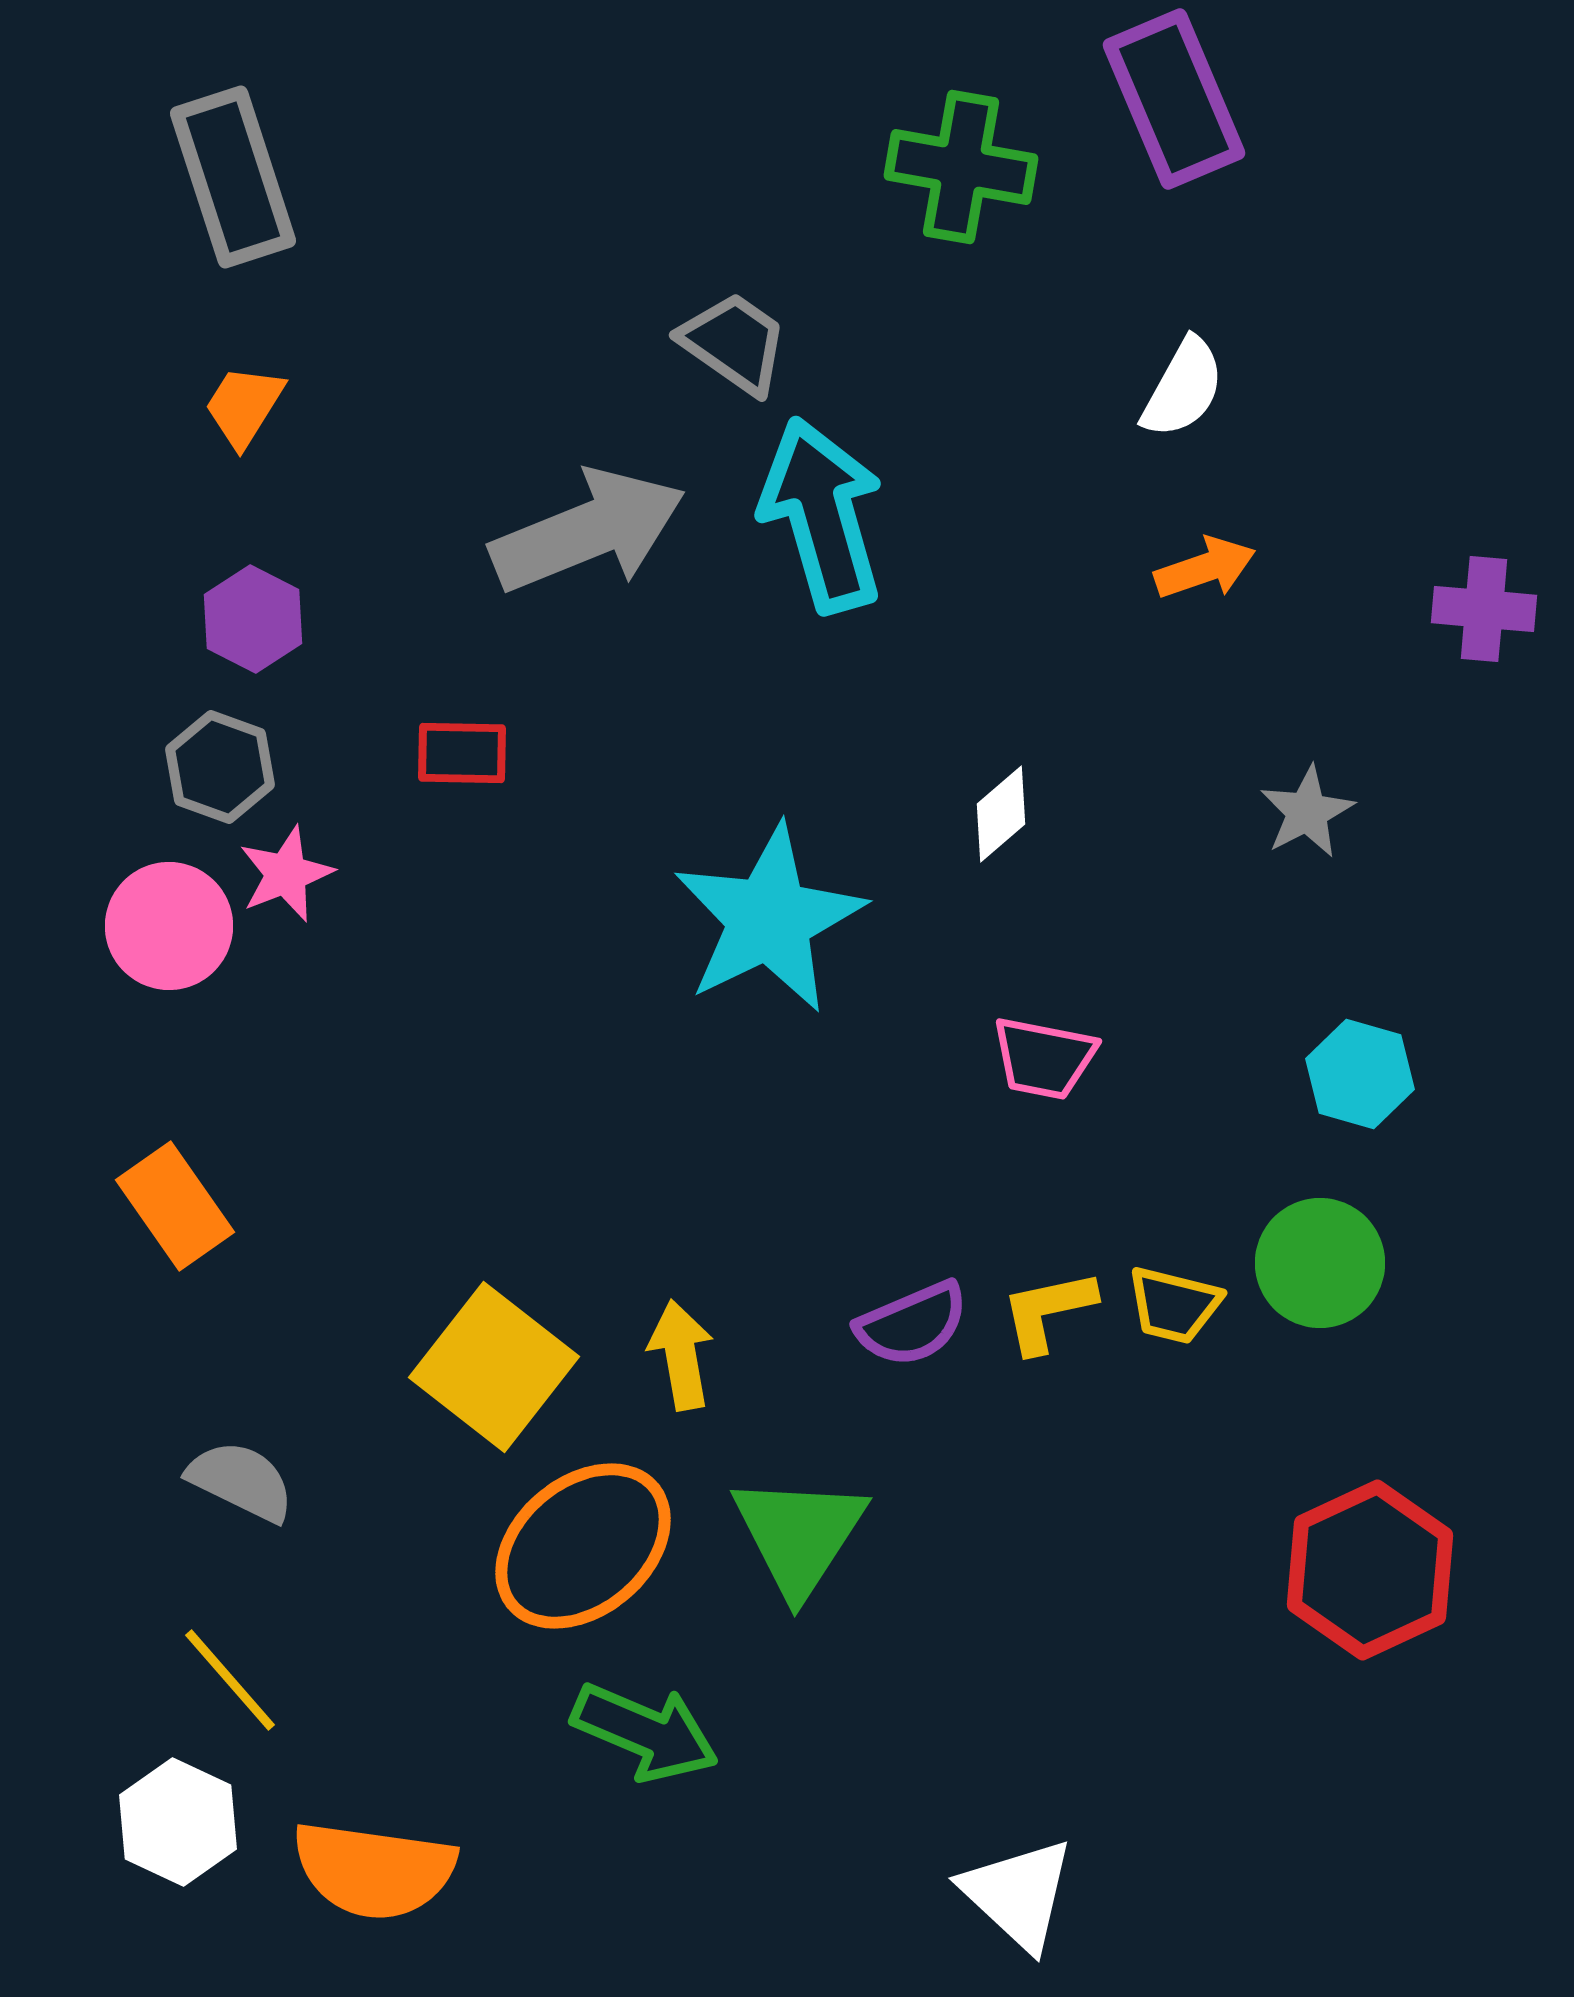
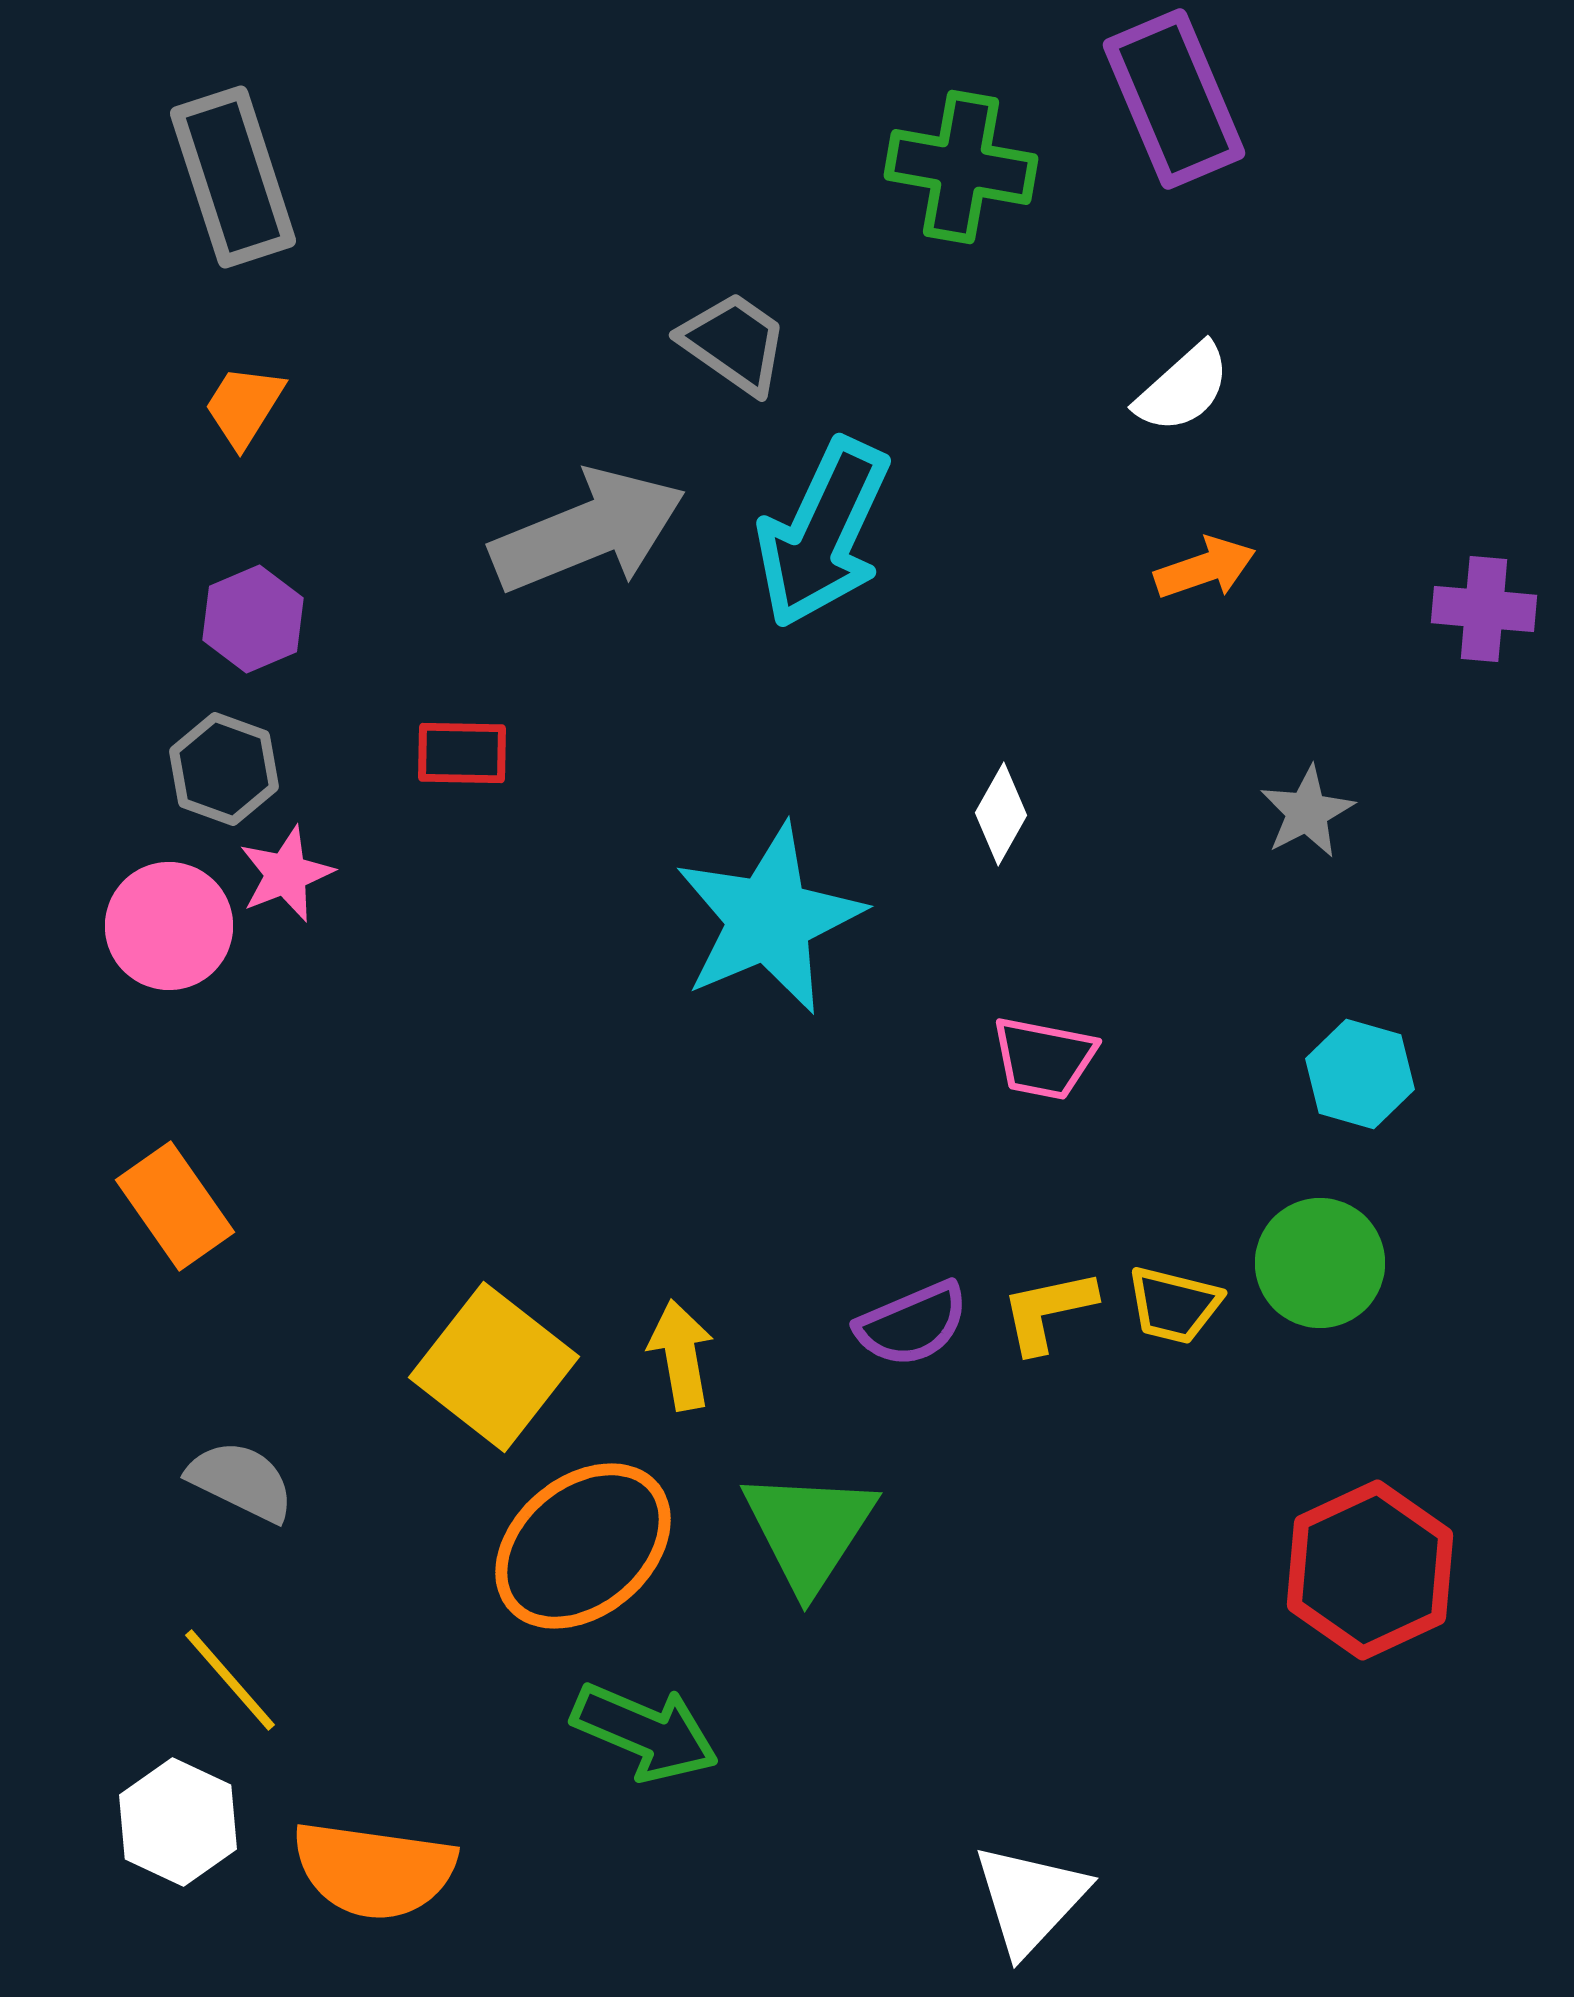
white semicircle: rotated 19 degrees clockwise
cyan arrow: moved 1 px right, 18 px down; rotated 139 degrees counterclockwise
purple hexagon: rotated 10 degrees clockwise
gray hexagon: moved 4 px right, 2 px down
white diamond: rotated 20 degrees counterclockwise
cyan star: rotated 3 degrees clockwise
green triangle: moved 10 px right, 5 px up
white triangle: moved 12 px right, 5 px down; rotated 30 degrees clockwise
